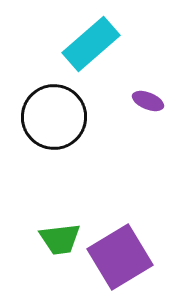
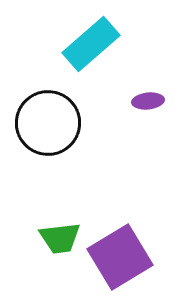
purple ellipse: rotated 28 degrees counterclockwise
black circle: moved 6 px left, 6 px down
green trapezoid: moved 1 px up
